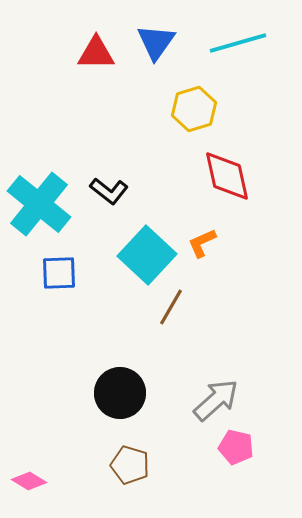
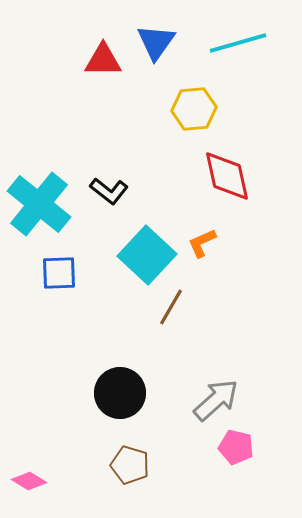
red triangle: moved 7 px right, 7 px down
yellow hexagon: rotated 12 degrees clockwise
